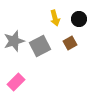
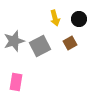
pink rectangle: rotated 36 degrees counterclockwise
